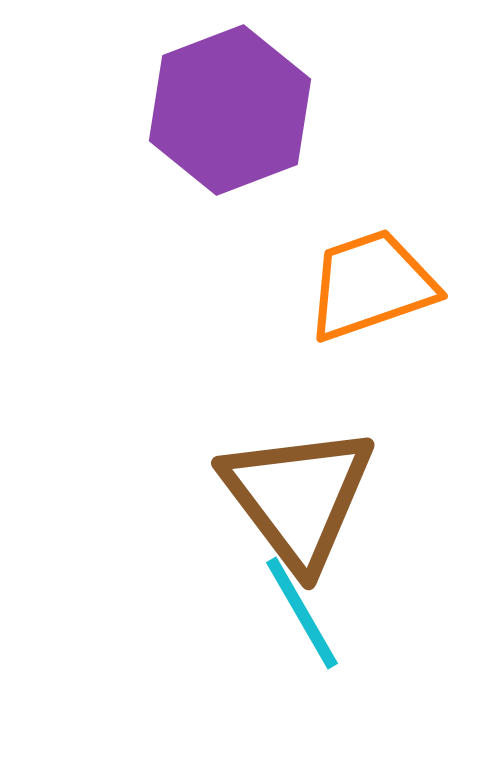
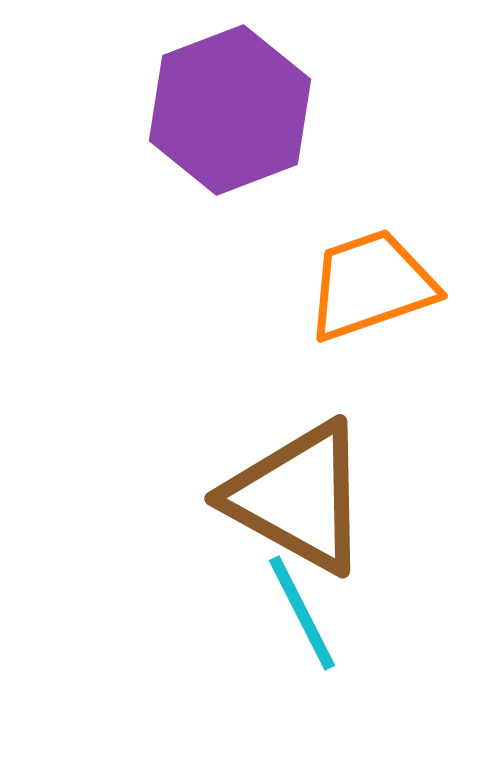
brown triangle: rotated 24 degrees counterclockwise
cyan line: rotated 3 degrees clockwise
